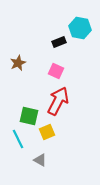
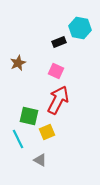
red arrow: moved 1 px up
